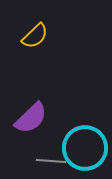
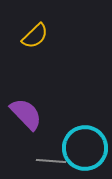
purple semicircle: moved 5 px left, 4 px up; rotated 90 degrees counterclockwise
